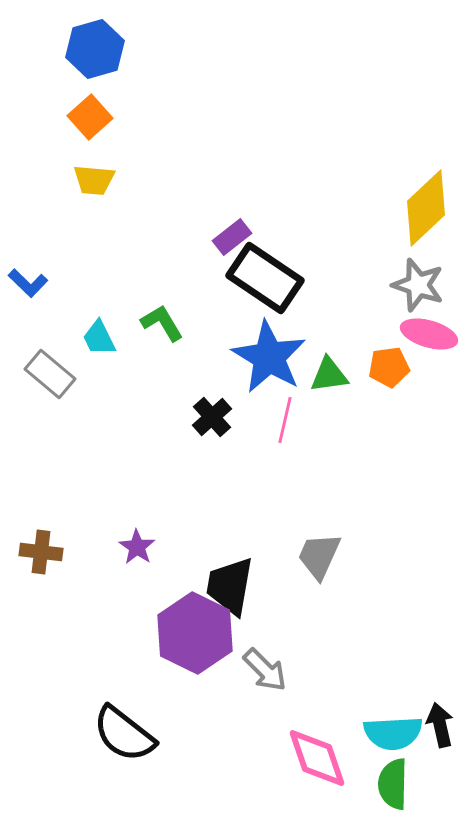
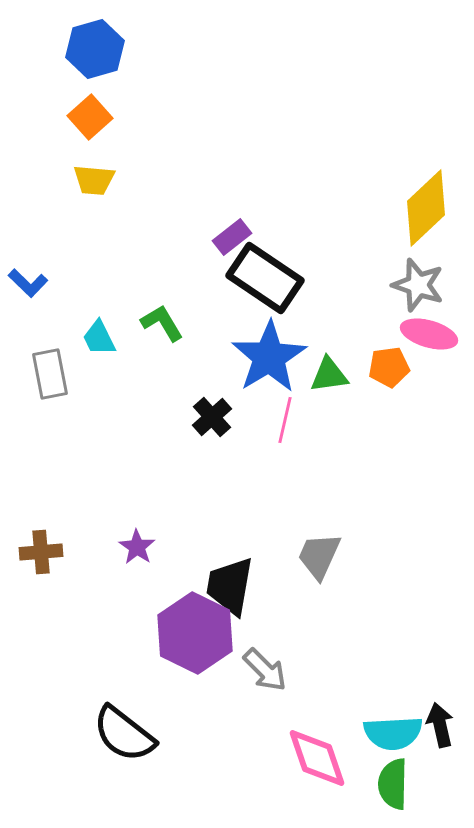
blue star: rotated 10 degrees clockwise
gray rectangle: rotated 39 degrees clockwise
brown cross: rotated 12 degrees counterclockwise
